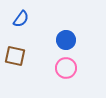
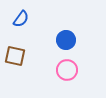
pink circle: moved 1 px right, 2 px down
